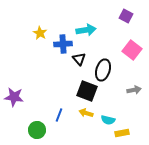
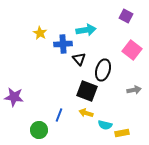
cyan semicircle: moved 3 px left, 5 px down
green circle: moved 2 px right
